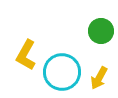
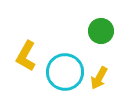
yellow L-shape: moved 1 px down
cyan circle: moved 3 px right
